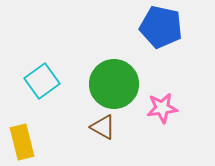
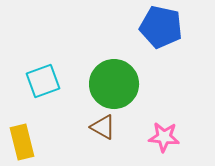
cyan square: moved 1 px right; rotated 16 degrees clockwise
pink star: moved 2 px right, 29 px down; rotated 12 degrees clockwise
